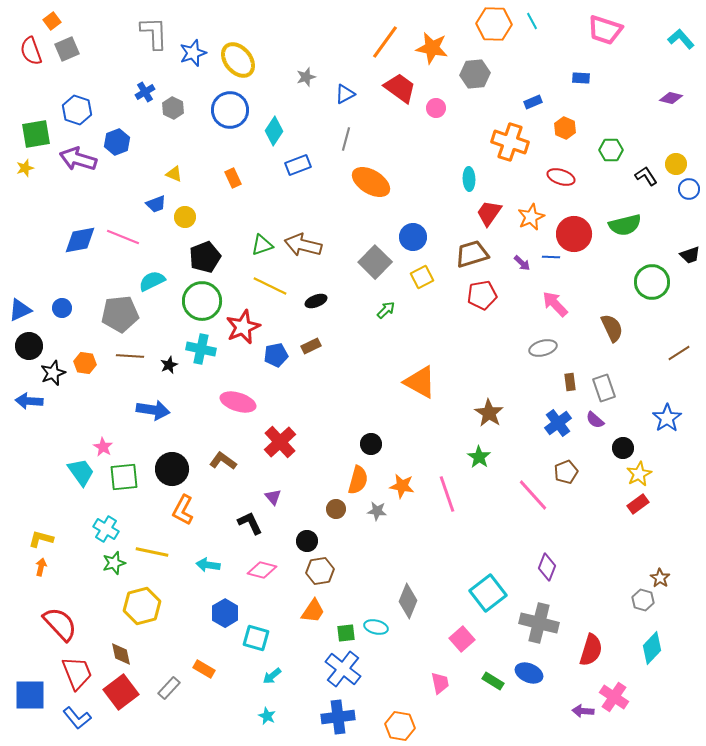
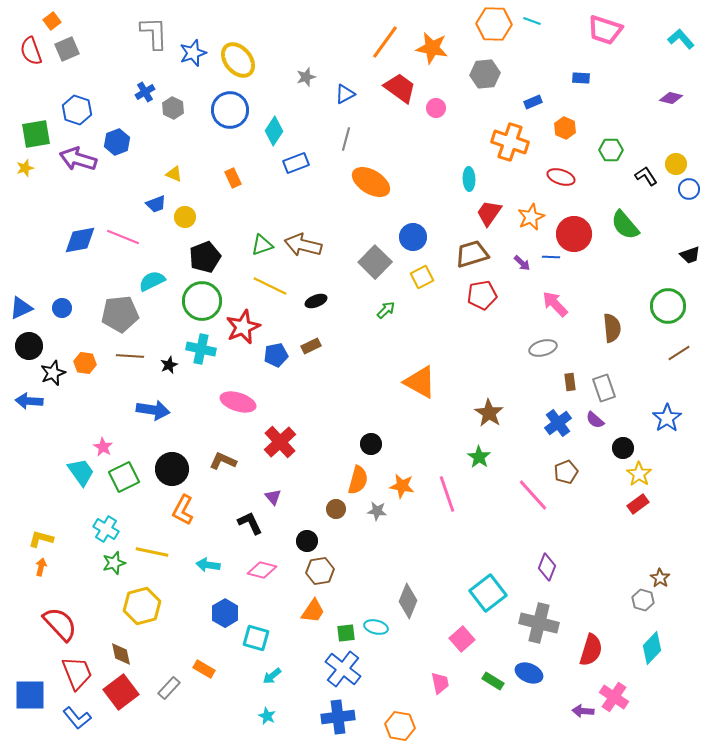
cyan line at (532, 21): rotated 42 degrees counterclockwise
gray hexagon at (475, 74): moved 10 px right
blue rectangle at (298, 165): moved 2 px left, 2 px up
green semicircle at (625, 225): rotated 64 degrees clockwise
green circle at (652, 282): moved 16 px right, 24 px down
blue triangle at (20, 310): moved 1 px right, 2 px up
brown semicircle at (612, 328): rotated 20 degrees clockwise
brown L-shape at (223, 461): rotated 12 degrees counterclockwise
yellow star at (639, 474): rotated 10 degrees counterclockwise
green square at (124, 477): rotated 20 degrees counterclockwise
